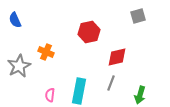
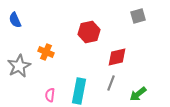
green arrow: moved 2 px left, 1 px up; rotated 36 degrees clockwise
